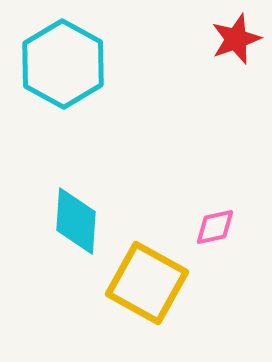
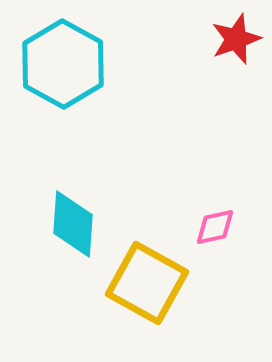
cyan diamond: moved 3 px left, 3 px down
